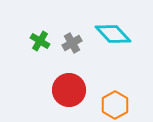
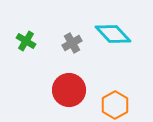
green cross: moved 14 px left
